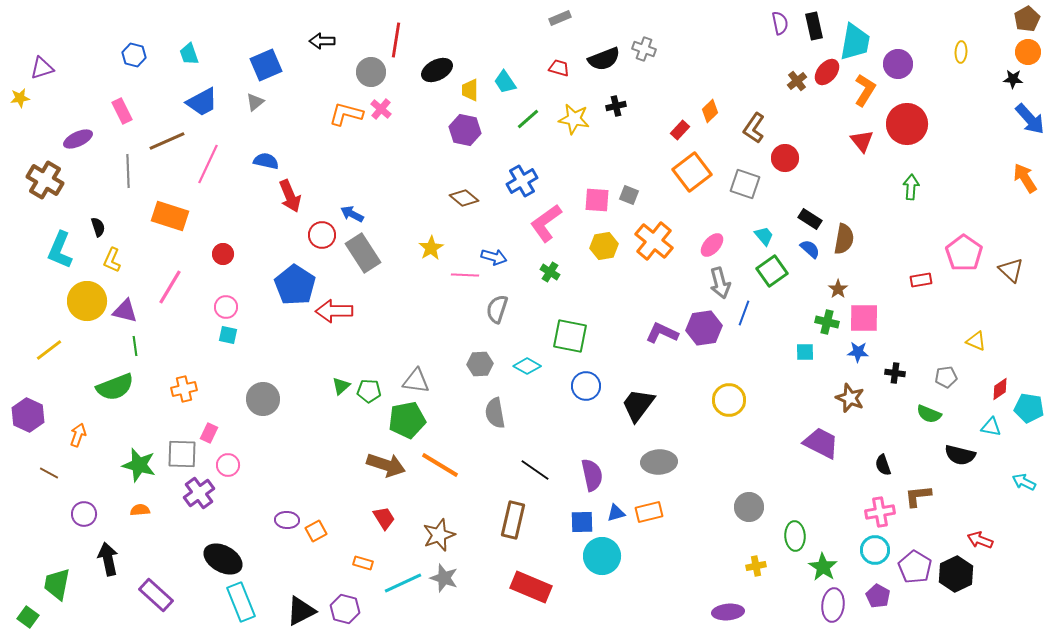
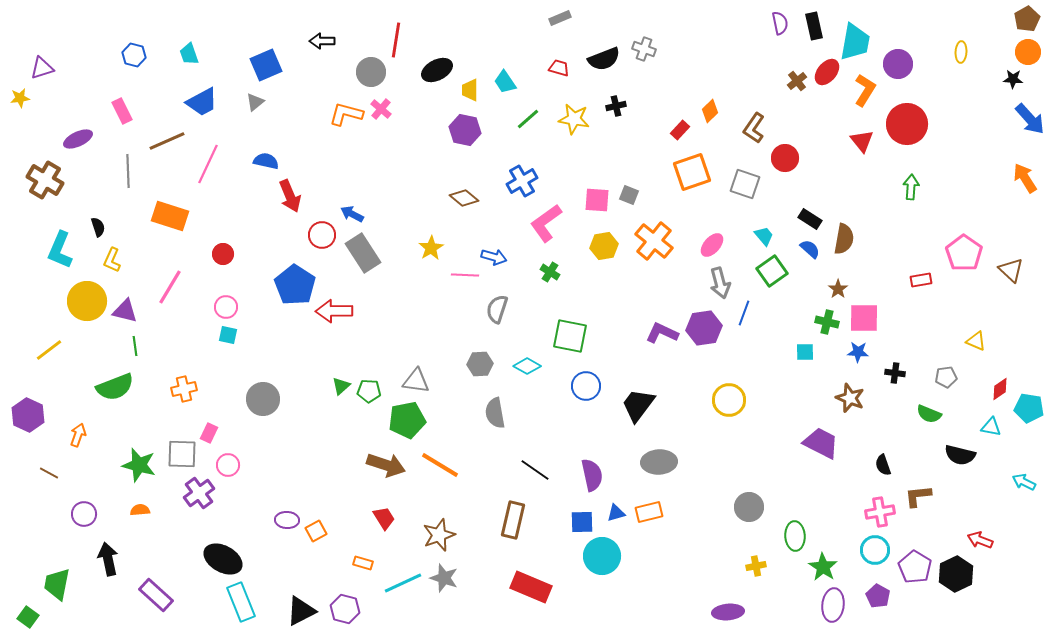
orange square at (692, 172): rotated 18 degrees clockwise
